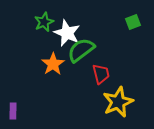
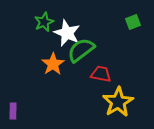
red trapezoid: rotated 65 degrees counterclockwise
yellow star: rotated 8 degrees counterclockwise
